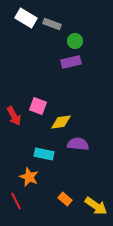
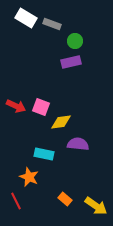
pink square: moved 3 px right, 1 px down
red arrow: moved 2 px right, 10 px up; rotated 36 degrees counterclockwise
